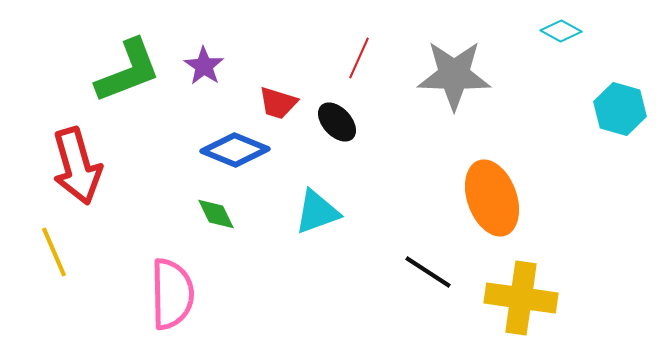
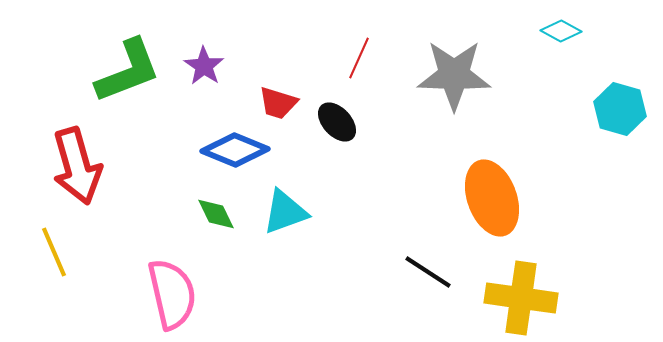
cyan triangle: moved 32 px left
pink semicircle: rotated 12 degrees counterclockwise
